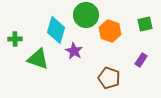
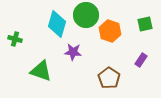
cyan diamond: moved 1 px right, 6 px up
green cross: rotated 16 degrees clockwise
purple star: moved 1 px left, 1 px down; rotated 24 degrees counterclockwise
green triangle: moved 3 px right, 12 px down
brown pentagon: rotated 15 degrees clockwise
